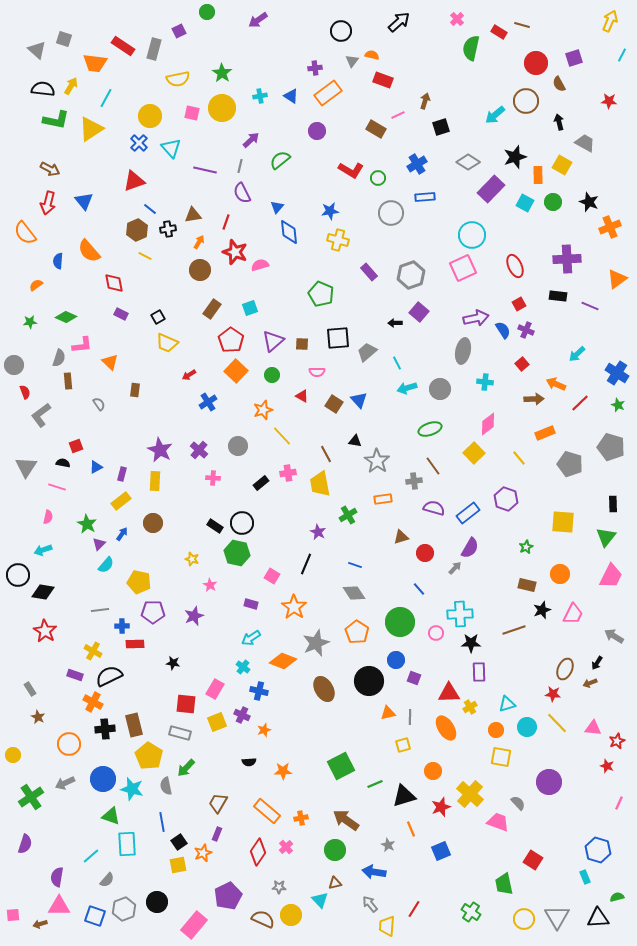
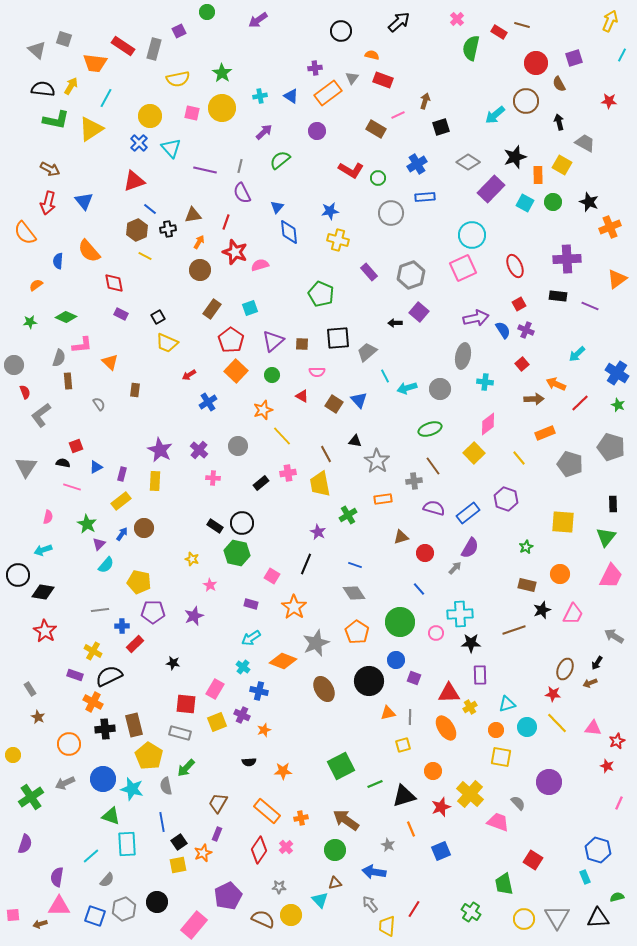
gray triangle at (352, 61): moved 17 px down
purple arrow at (251, 140): moved 13 px right, 8 px up
gray ellipse at (463, 351): moved 5 px down
cyan line at (397, 363): moved 12 px left, 13 px down
pink line at (57, 487): moved 15 px right
brown circle at (153, 523): moved 9 px left, 5 px down
red rectangle at (135, 644): rotated 42 degrees counterclockwise
purple rectangle at (479, 672): moved 1 px right, 3 px down
red diamond at (258, 852): moved 1 px right, 2 px up
